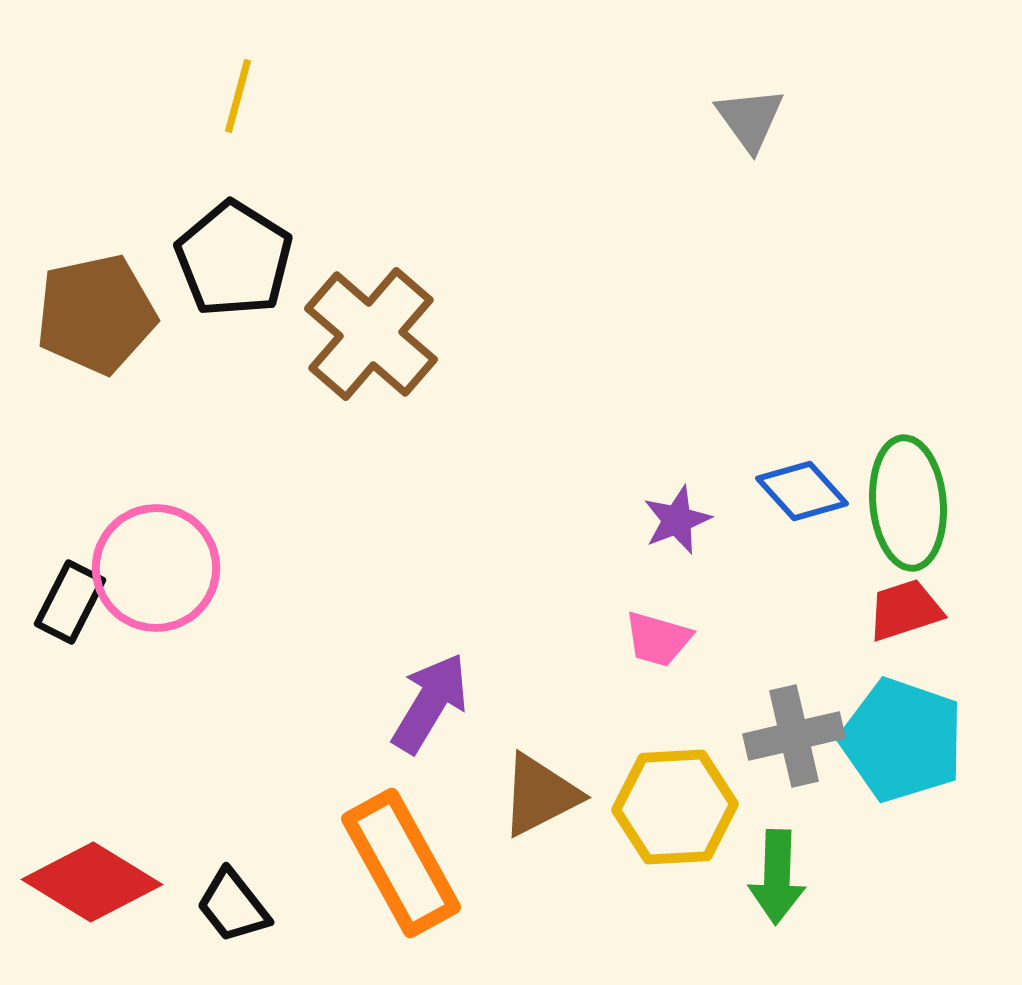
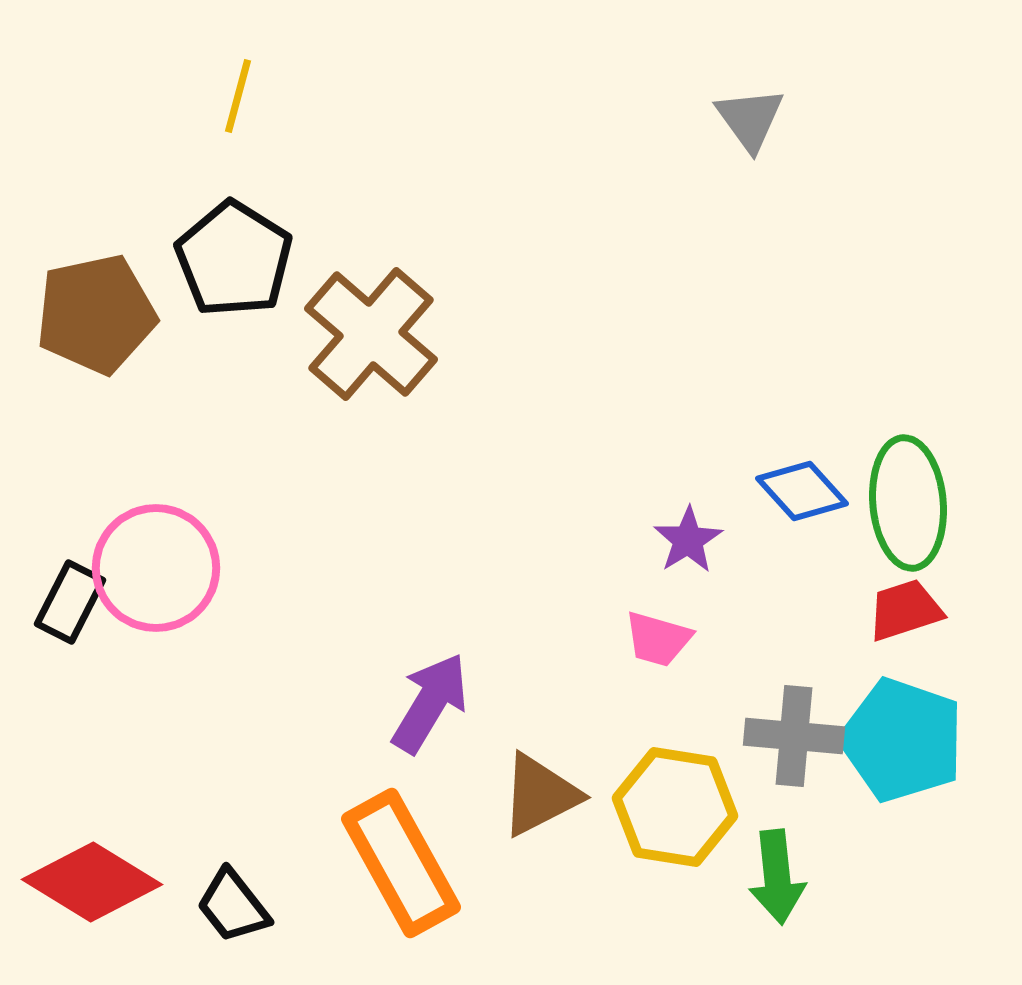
purple star: moved 11 px right, 20 px down; rotated 10 degrees counterclockwise
gray cross: rotated 18 degrees clockwise
yellow hexagon: rotated 12 degrees clockwise
green arrow: rotated 8 degrees counterclockwise
